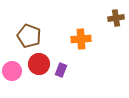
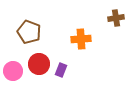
brown pentagon: moved 4 px up
pink circle: moved 1 px right
